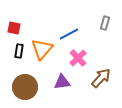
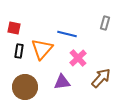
blue line: moved 2 px left; rotated 42 degrees clockwise
